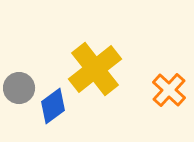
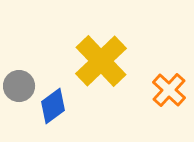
yellow cross: moved 6 px right, 8 px up; rotated 6 degrees counterclockwise
gray circle: moved 2 px up
